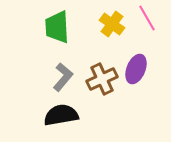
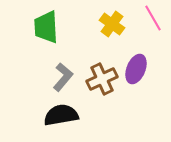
pink line: moved 6 px right
green trapezoid: moved 11 px left
